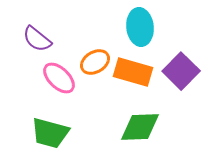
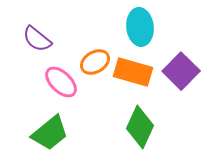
pink ellipse: moved 2 px right, 4 px down
green diamond: rotated 63 degrees counterclockwise
green trapezoid: rotated 54 degrees counterclockwise
